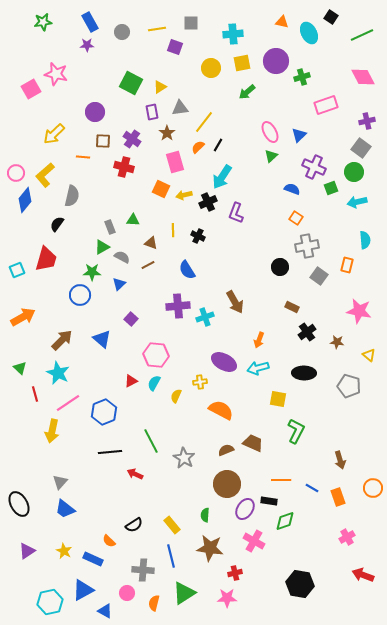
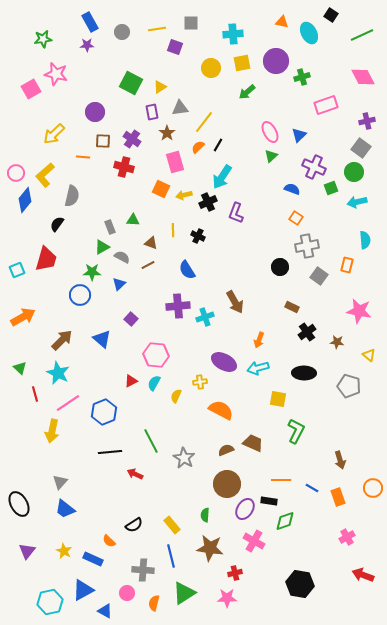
black square at (331, 17): moved 2 px up
green star at (43, 22): moved 17 px down
purple triangle at (27, 551): rotated 18 degrees counterclockwise
